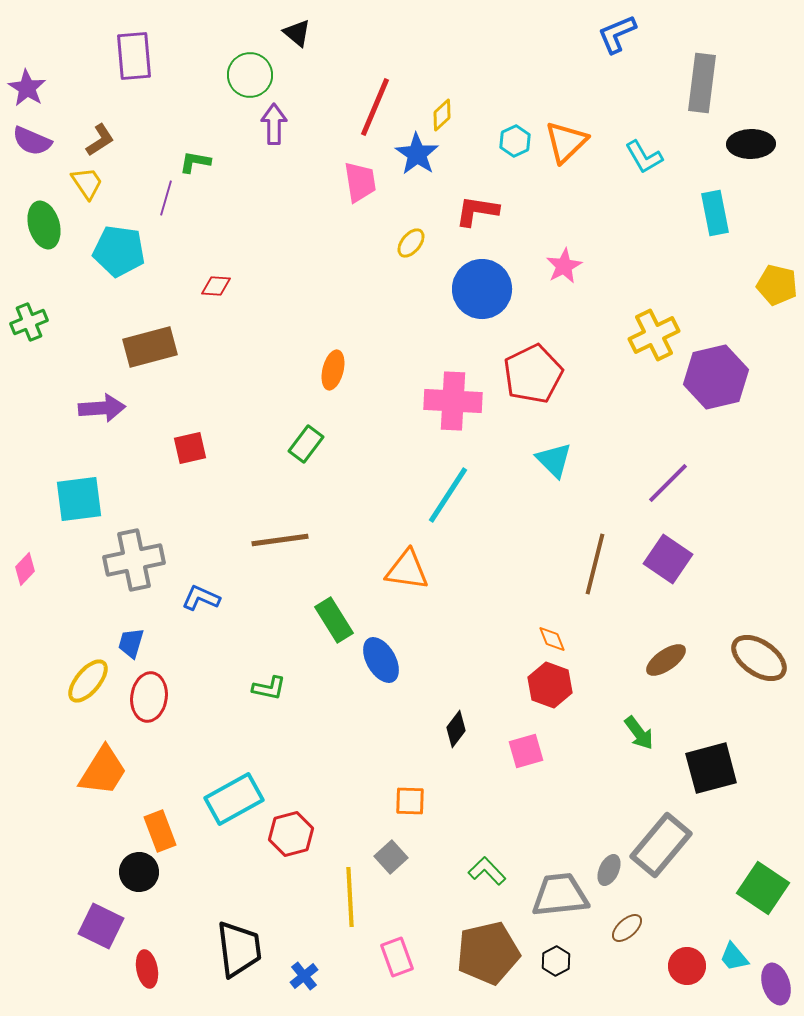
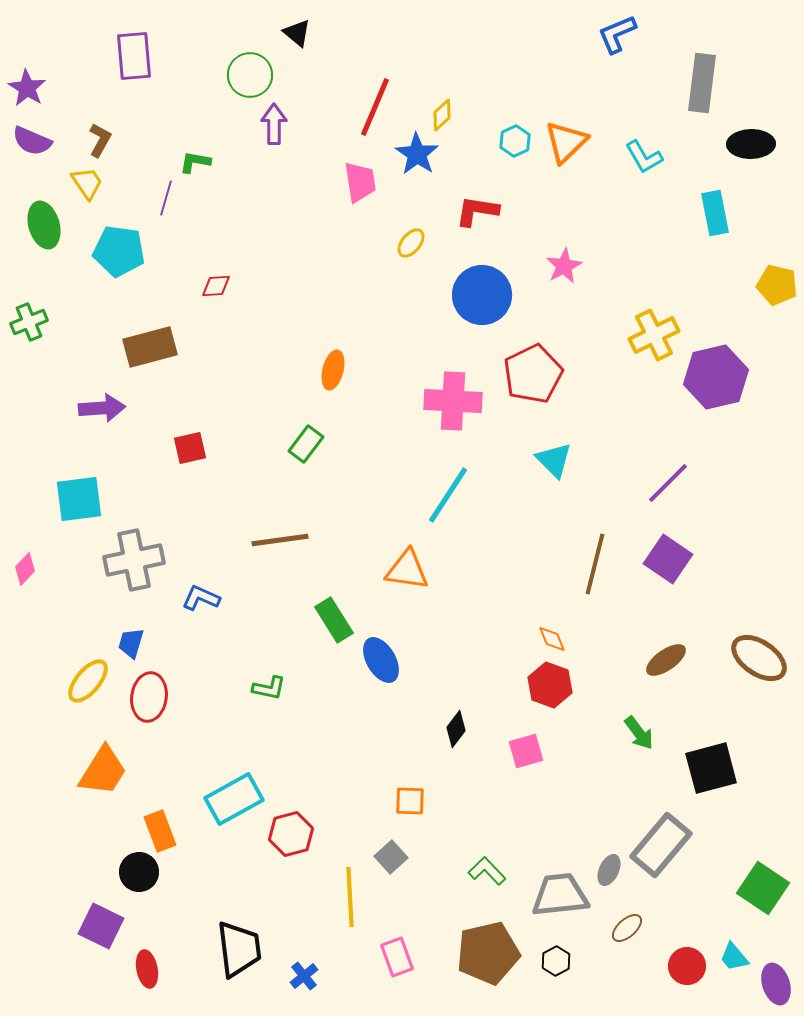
brown L-shape at (100, 140): rotated 28 degrees counterclockwise
red diamond at (216, 286): rotated 8 degrees counterclockwise
blue circle at (482, 289): moved 6 px down
